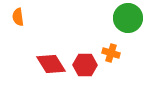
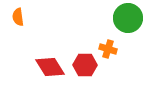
orange cross: moved 3 px left, 4 px up
red diamond: moved 1 px left, 3 px down
